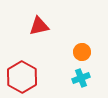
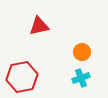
red hexagon: rotated 20 degrees clockwise
